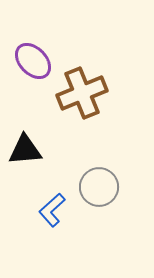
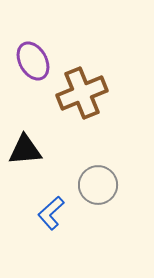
purple ellipse: rotated 15 degrees clockwise
gray circle: moved 1 px left, 2 px up
blue L-shape: moved 1 px left, 3 px down
